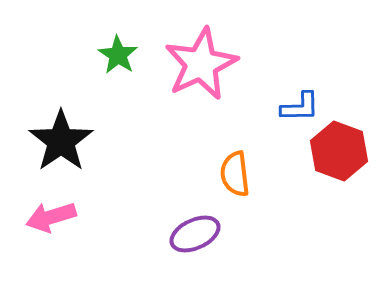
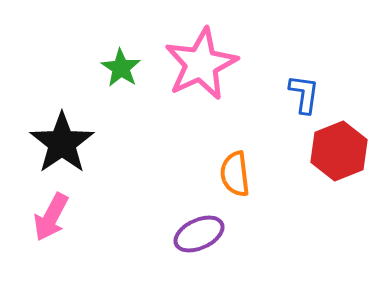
green star: moved 3 px right, 13 px down
blue L-shape: moved 4 px right, 13 px up; rotated 81 degrees counterclockwise
black star: moved 1 px right, 2 px down
red hexagon: rotated 18 degrees clockwise
pink arrow: rotated 45 degrees counterclockwise
purple ellipse: moved 4 px right
